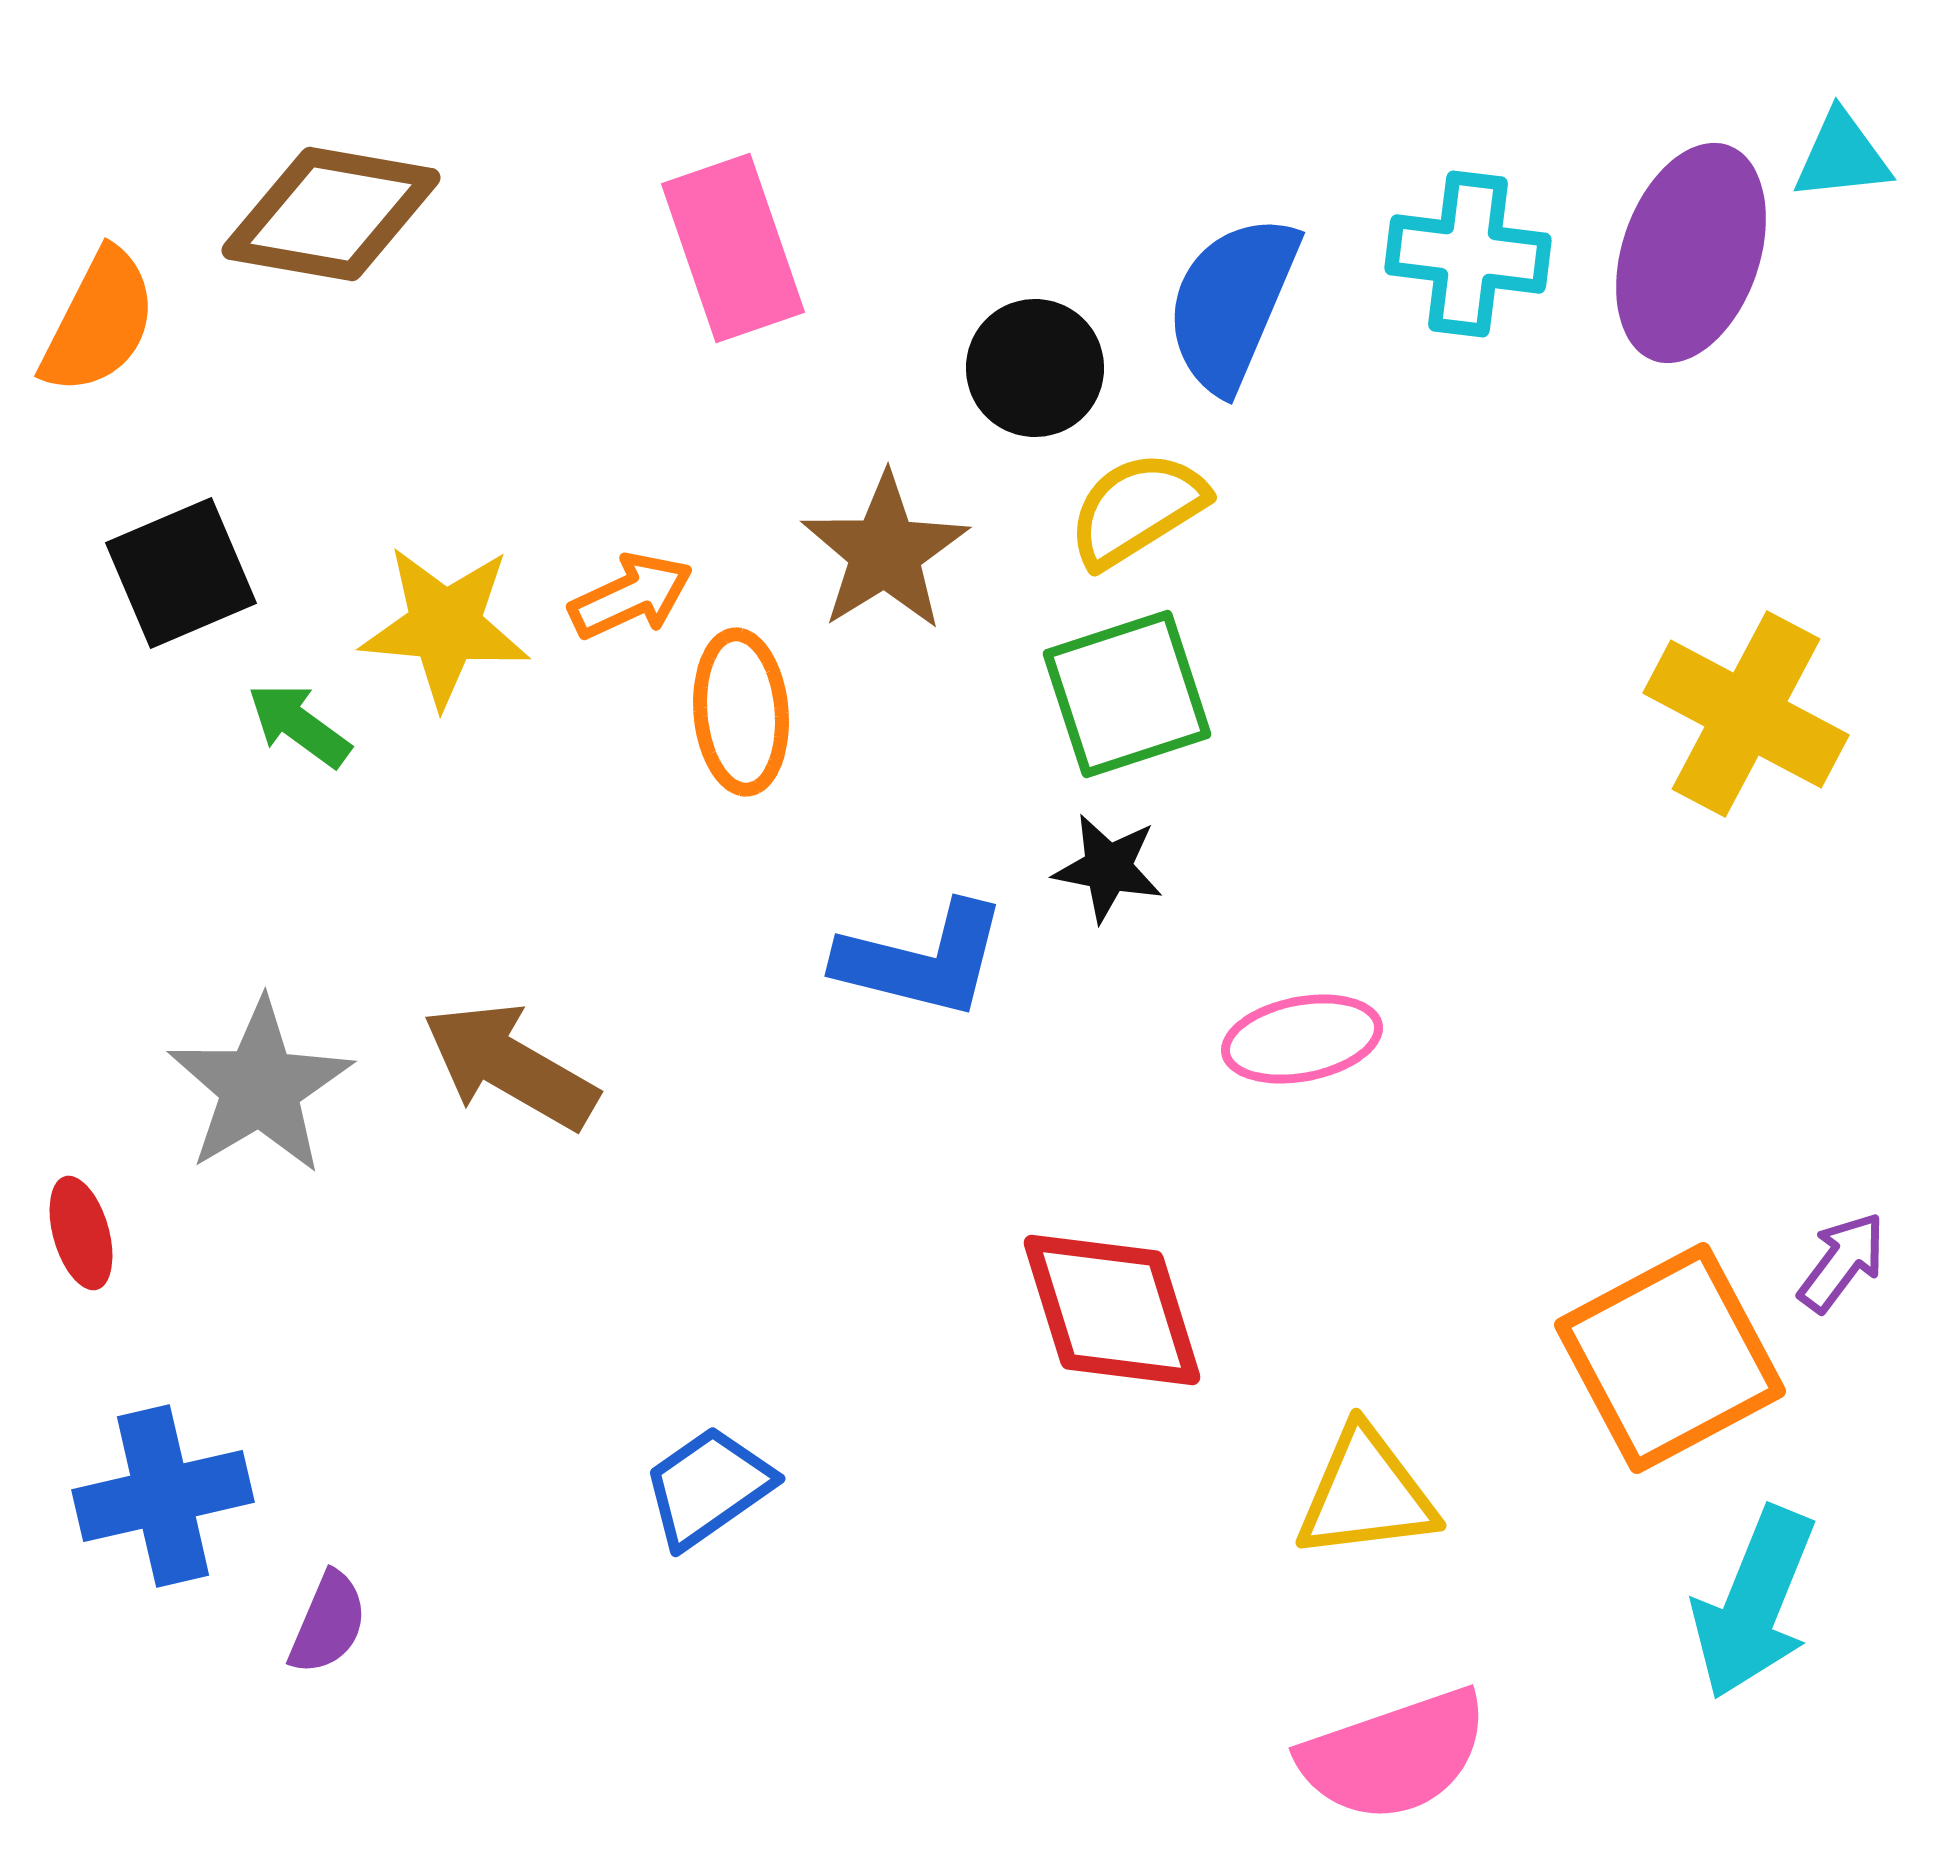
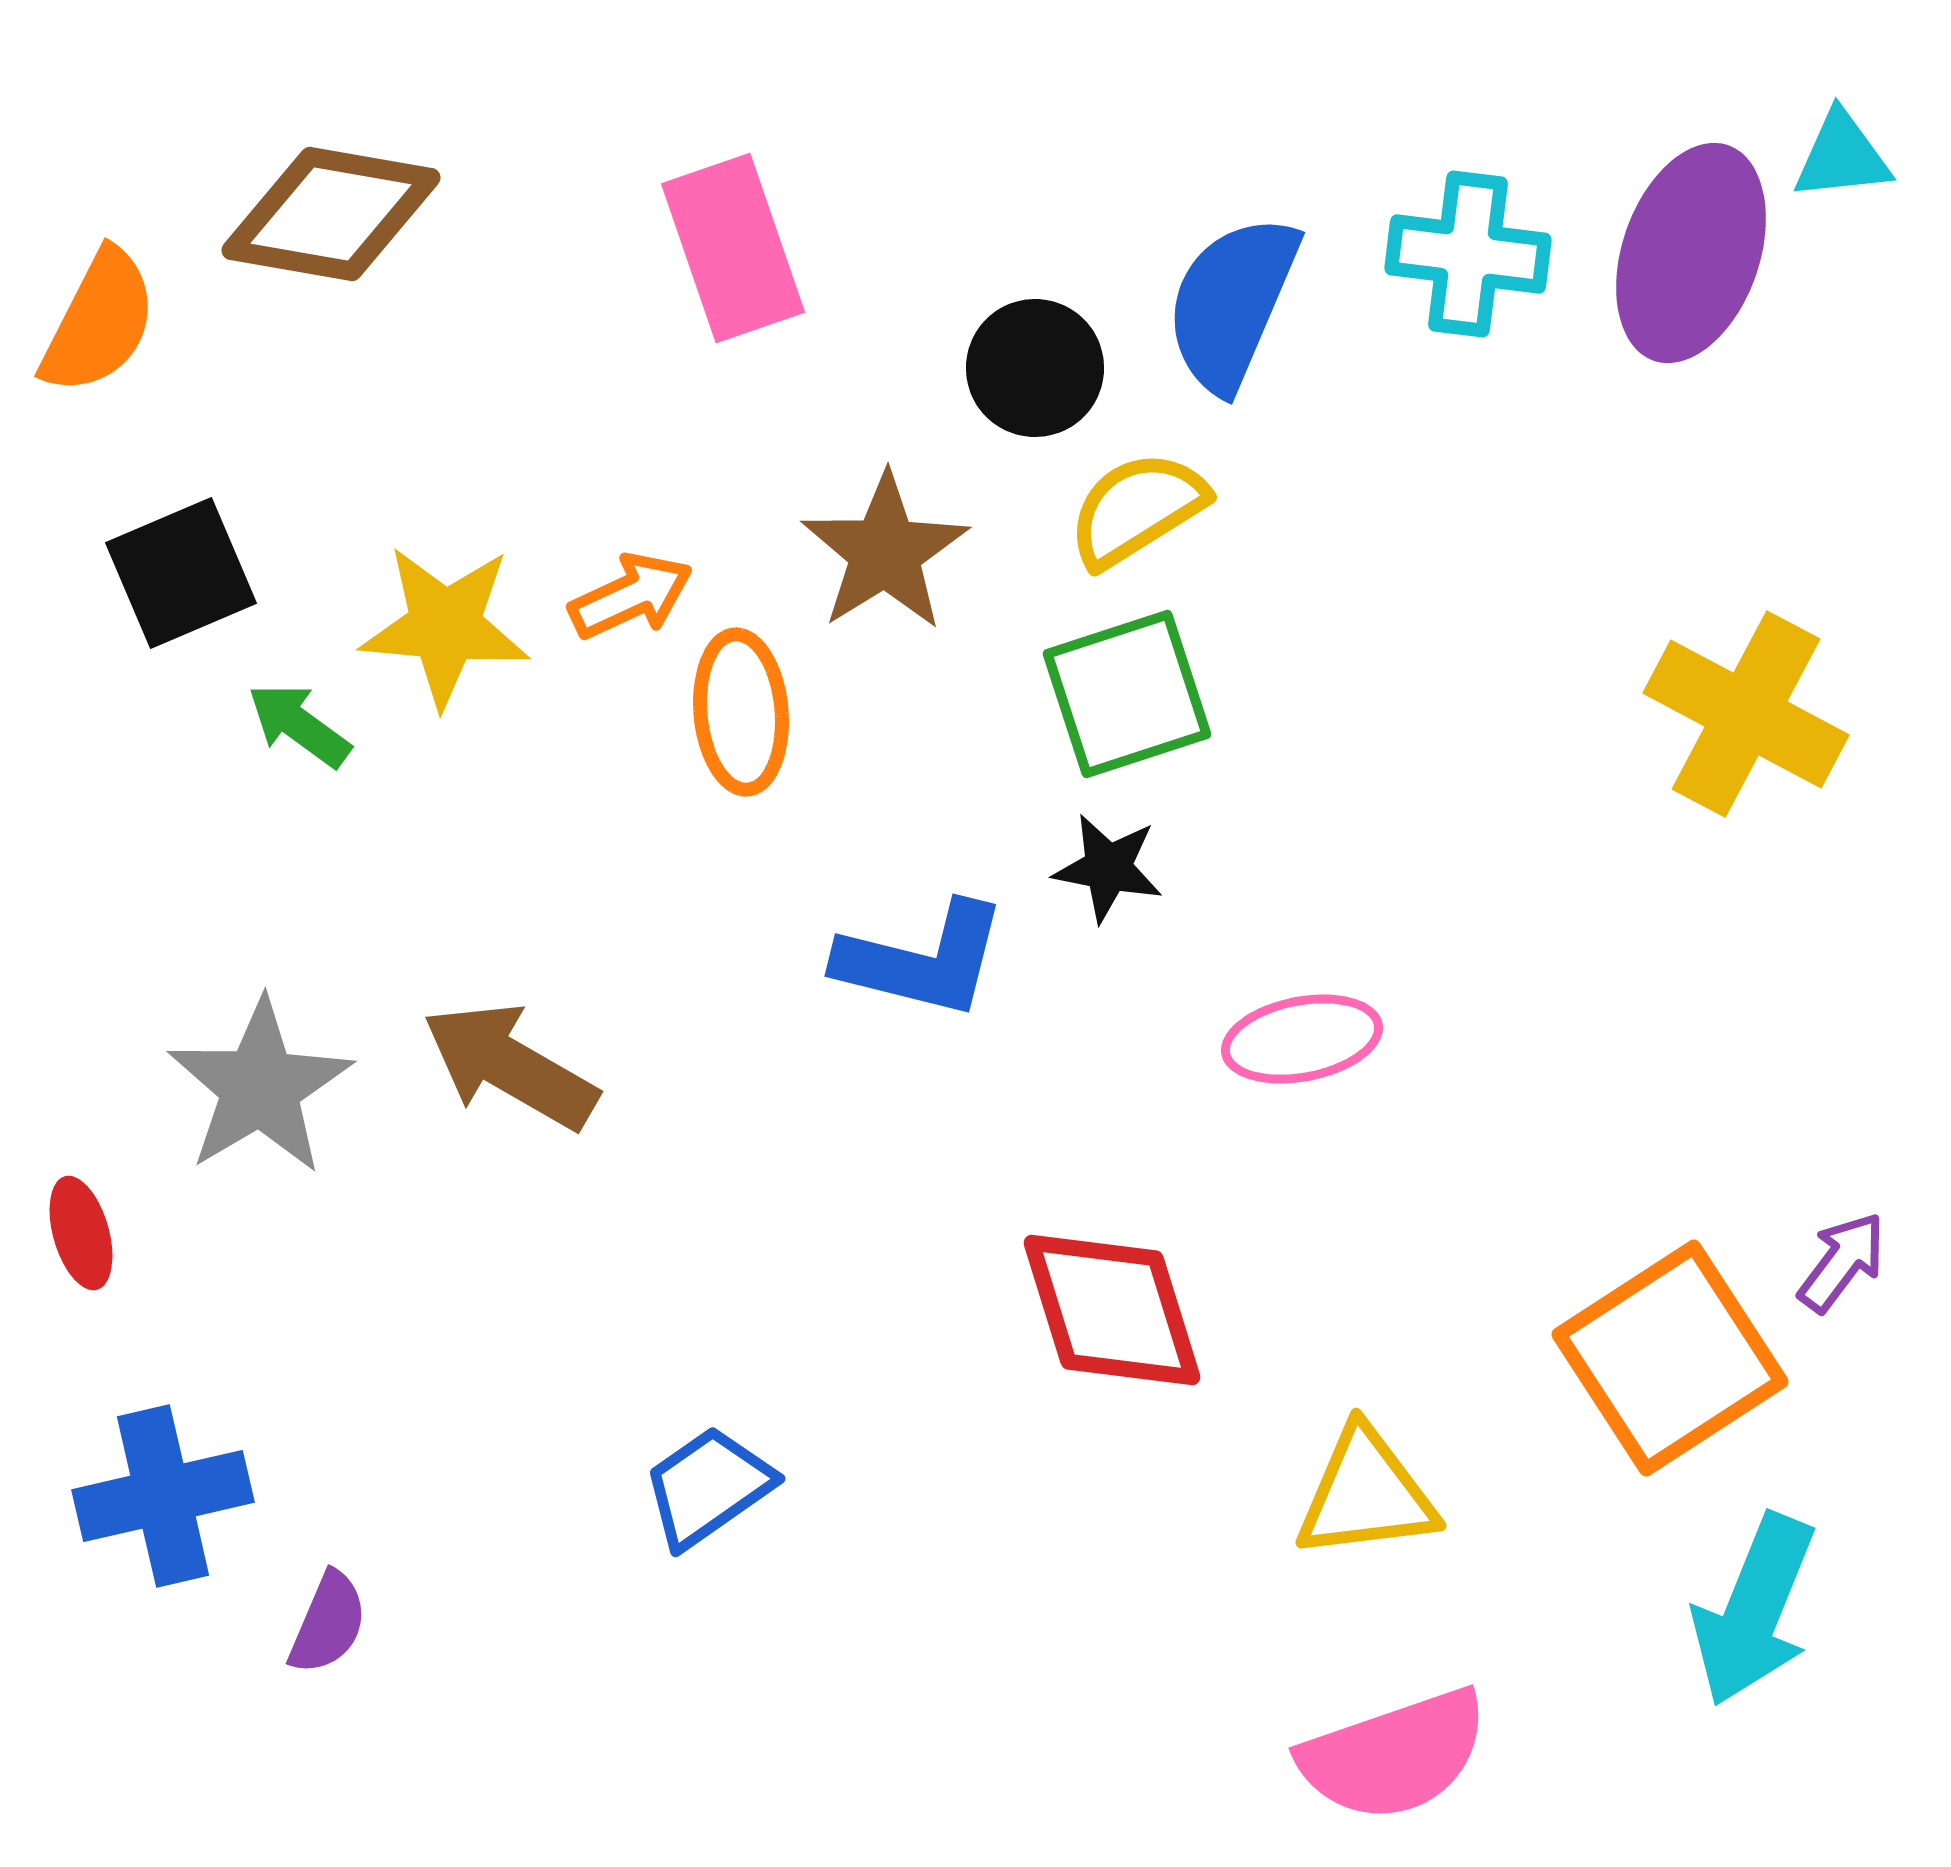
orange square: rotated 5 degrees counterclockwise
cyan arrow: moved 7 px down
